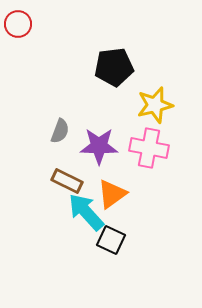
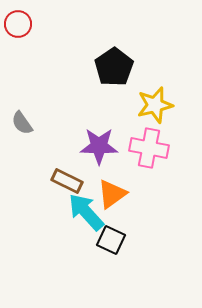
black pentagon: rotated 27 degrees counterclockwise
gray semicircle: moved 38 px left, 8 px up; rotated 125 degrees clockwise
